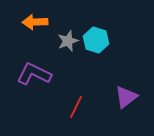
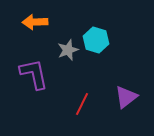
gray star: moved 9 px down
purple L-shape: rotated 52 degrees clockwise
red line: moved 6 px right, 3 px up
